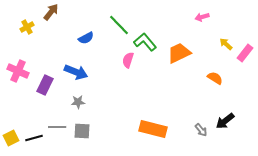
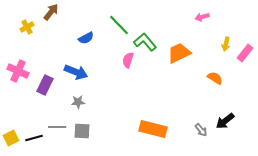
yellow arrow: rotated 120 degrees counterclockwise
